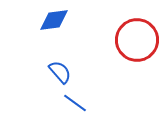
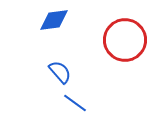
red circle: moved 12 px left
